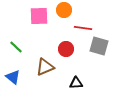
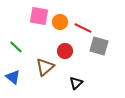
orange circle: moved 4 px left, 12 px down
pink square: rotated 12 degrees clockwise
red line: rotated 18 degrees clockwise
red circle: moved 1 px left, 2 px down
brown triangle: rotated 18 degrees counterclockwise
black triangle: rotated 40 degrees counterclockwise
